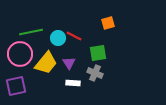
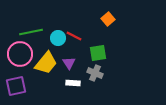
orange square: moved 4 px up; rotated 24 degrees counterclockwise
